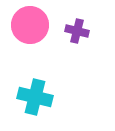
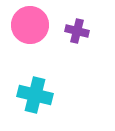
cyan cross: moved 2 px up
